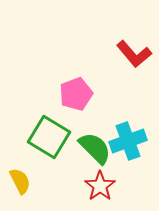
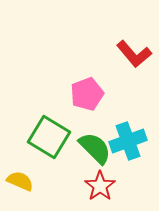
pink pentagon: moved 11 px right
yellow semicircle: rotated 40 degrees counterclockwise
